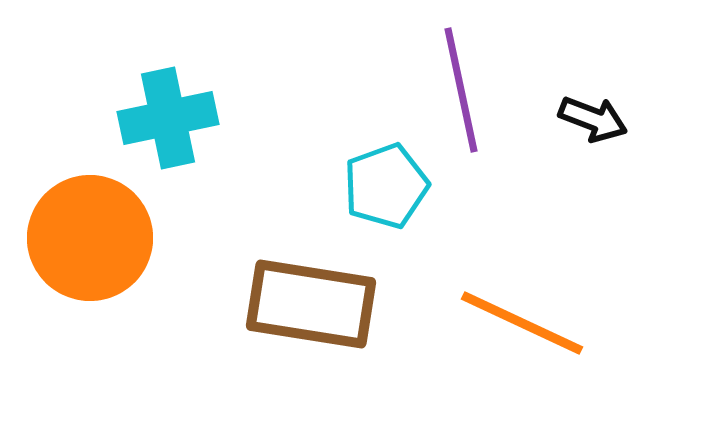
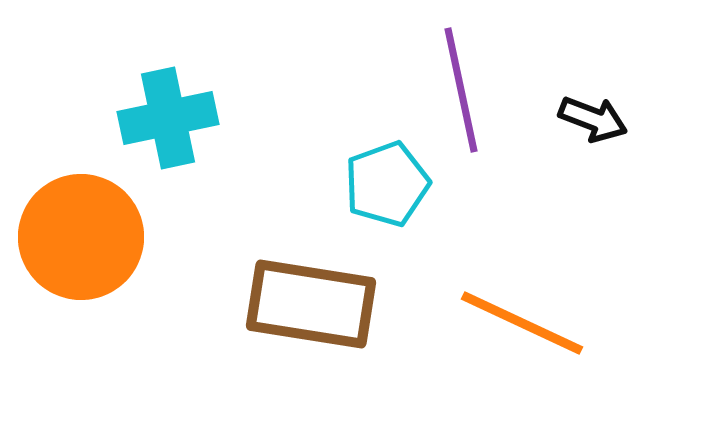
cyan pentagon: moved 1 px right, 2 px up
orange circle: moved 9 px left, 1 px up
